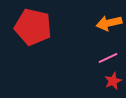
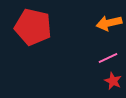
red star: rotated 24 degrees counterclockwise
